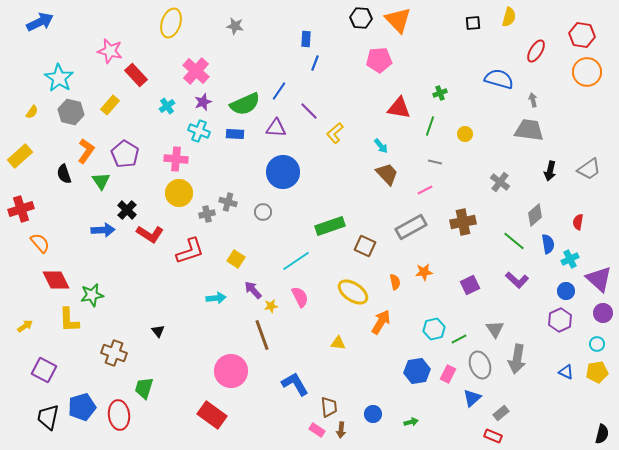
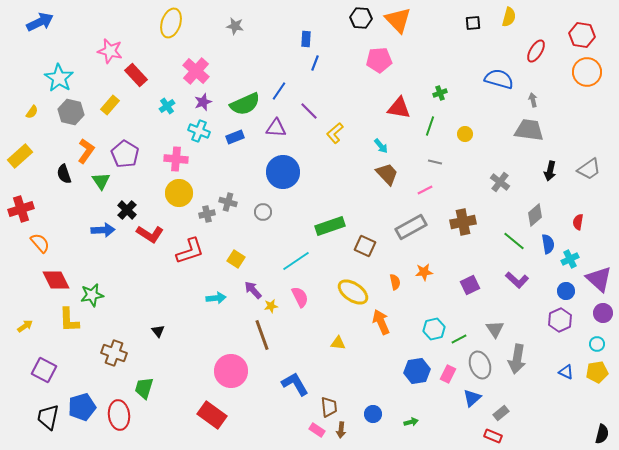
blue rectangle at (235, 134): moved 3 px down; rotated 24 degrees counterclockwise
orange arrow at (381, 322): rotated 55 degrees counterclockwise
